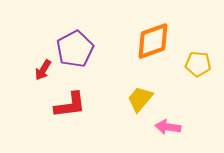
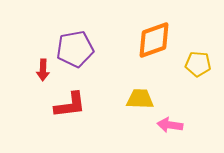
orange diamond: moved 1 px right, 1 px up
purple pentagon: rotated 18 degrees clockwise
red arrow: rotated 30 degrees counterclockwise
yellow trapezoid: rotated 52 degrees clockwise
pink arrow: moved 2 px right, 2 px up
